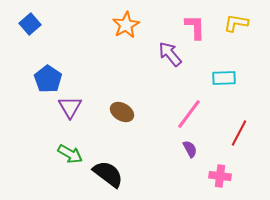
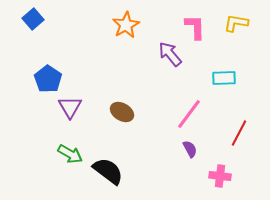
blue square: moved 3 px right, 5 px up
black semicircle: moved 3 px up
